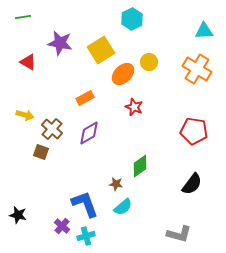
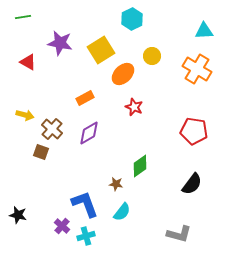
yellow circle: moved 3 px right, 6 px up
cyan semicircle: moved 1 px left, 5 px down; rotated 12 degrees counterclockwise
